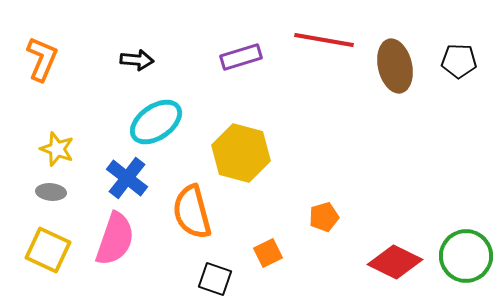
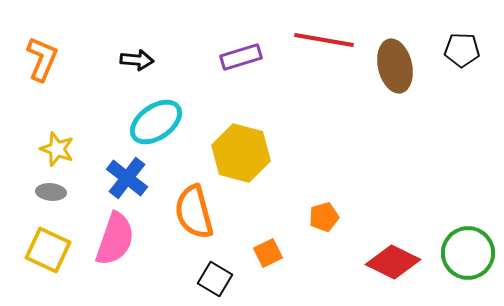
black pentagon: moved 3 px right, 11 px up
orange semicircle: moved 2 px right
green circle: moved 2 px right, 3 px up
red diamond: moved 2 px left
black square: rotated 12 degrees clockwise
